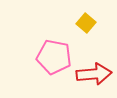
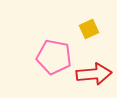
yellow square: moved 3 px right, 6 px down; rotated 24 degrees clockwise
